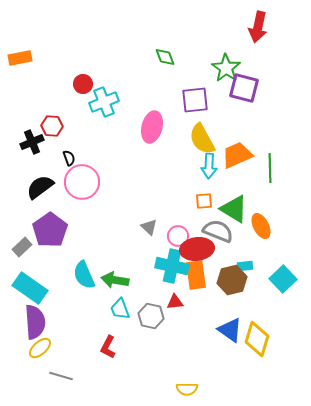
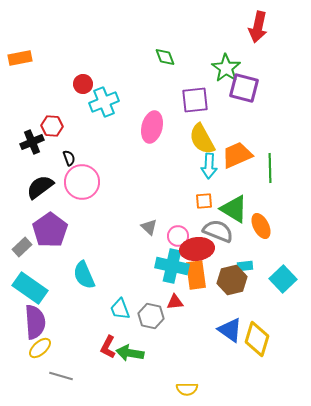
green arrow at (115, 280): moved 15 px right, 73 px down
